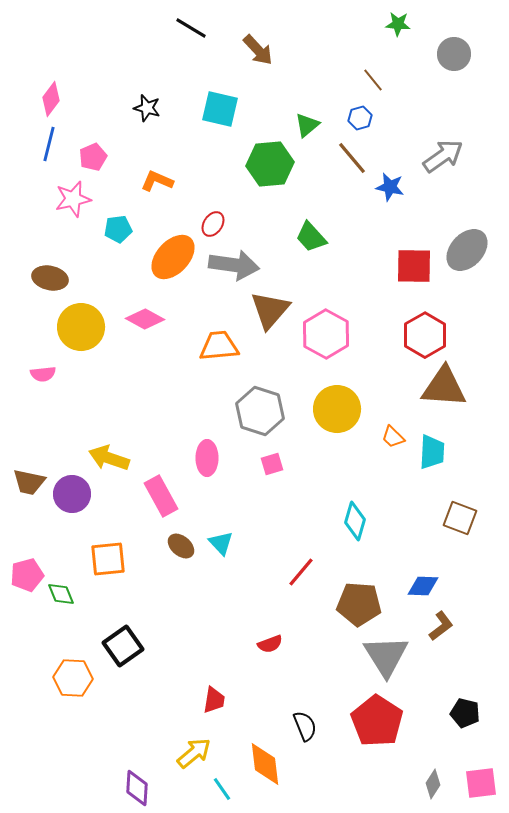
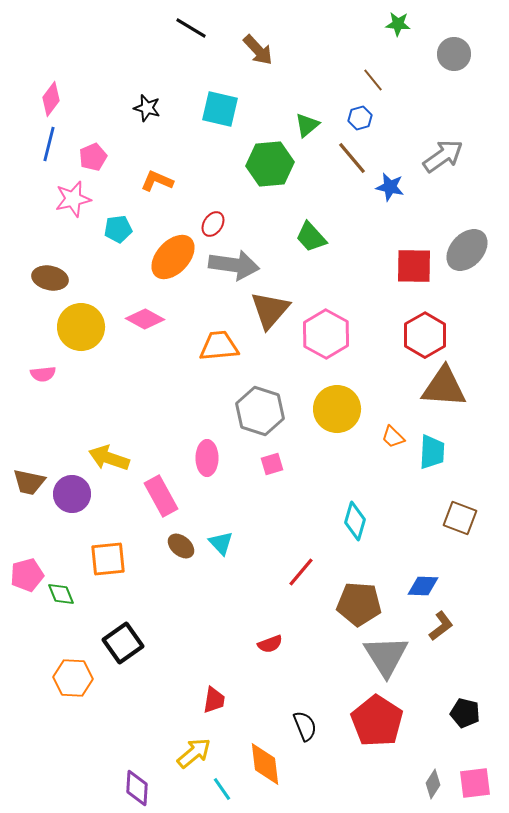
black square at (123, 646): moved 3 px up
pink square at (481, 783): moved 6 px left
